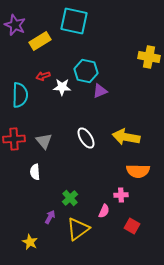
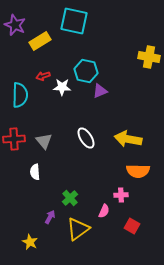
yellow arrow: moved 2 px right, 2 px down
